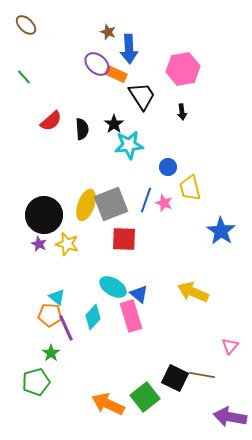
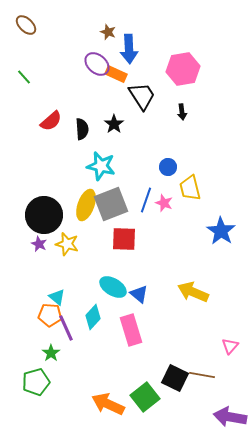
cyan star: moved 28 px left, 21 px down; rotated 20 degrees clockwise
pink rectangle: moved 14 px down
